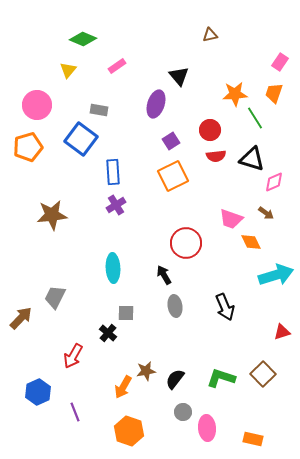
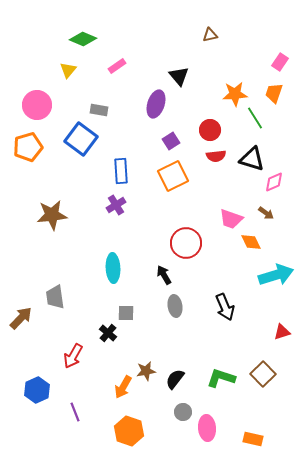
blue rectangle at (113, 172): moved 8 px right, 1 px up
gray trapezoid at (55, 297): rotated 35 degrees counterclockwise
blue hexagon at (38, 392): moved 1 px left, 2 px up
